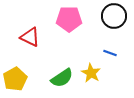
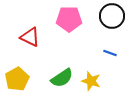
black circle: moved 2 px left
yellow star: moved 8 px down; rotated 12 degrees counterclockwise
yellow pentagon: moved 2 px right
